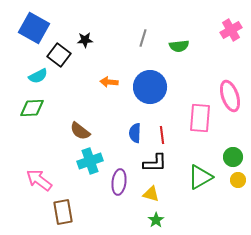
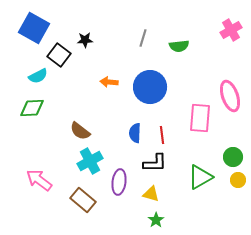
cyan cross: rotated 10 degrees counterclockwise
brown rectangle: moved 20 px right, 12 px up; rotated 40 degrees counterclockwise
